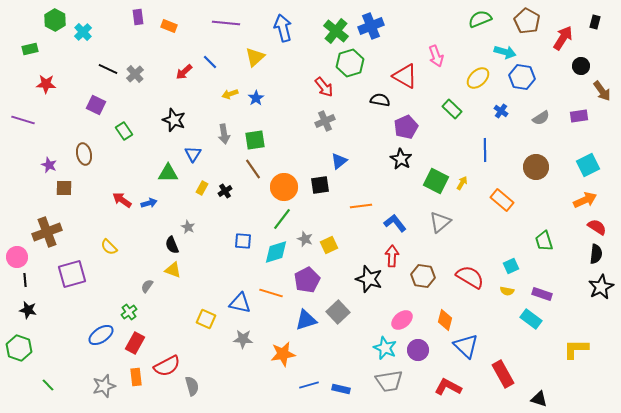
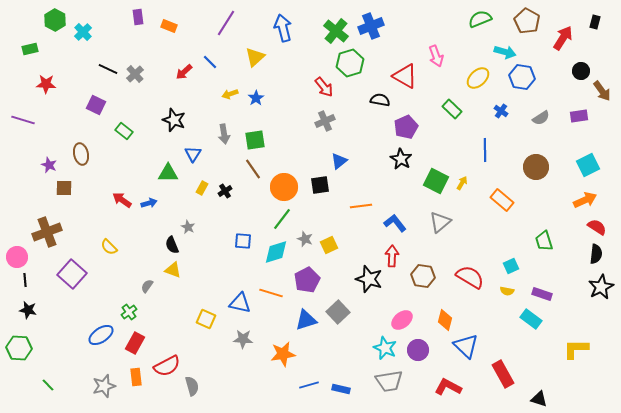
purple line at (226, 23): rotated 64 degrees counterclockwise
black circle at (581, 66): moved 5 px down
green rectangle at (124, 131): rotated 18 degrees counterclockwise
brown ellipse at (84, 154): moved 3 px left
purple square at (72, 274): rotated 32 degrees counterclockwise
green hexagon at (19, 348): rotated 15 degrees counterclockwise
